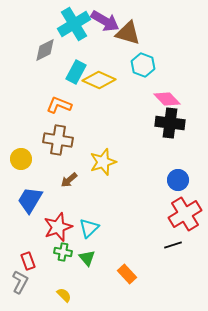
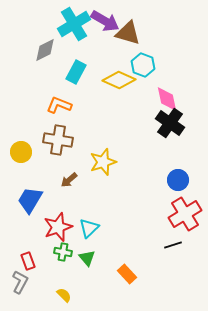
yellow diamond: moved 20 px right
pink diamond: rotated 32 degrees clockwise
black cross: rotated 28 degrees clockwise
yellow circle: moved 7 px up
